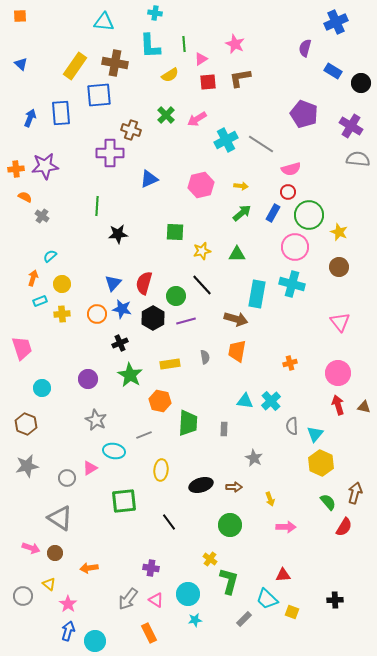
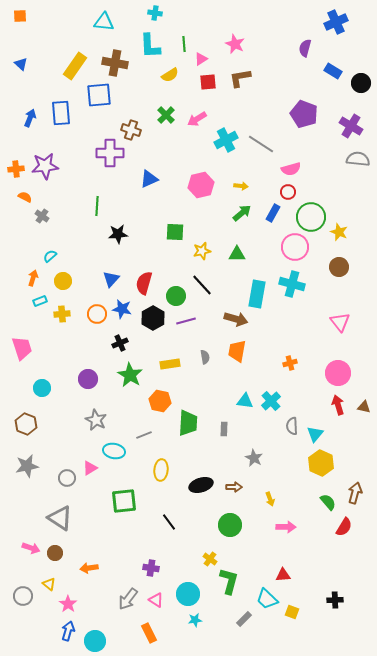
green circle at (309, 215): moved 2 px right, 2 px down
blue triangle at (113, 283): moved 2 px left, 4 px up
yellow circle at (62, 284): moved 1 px right, 3 px up
